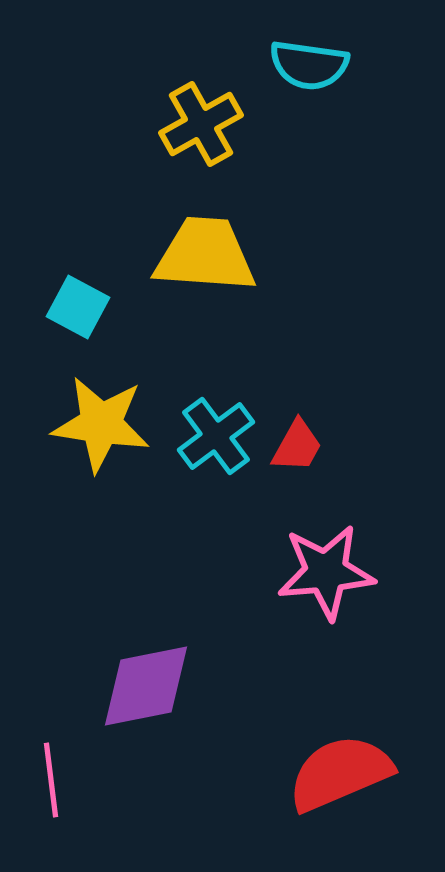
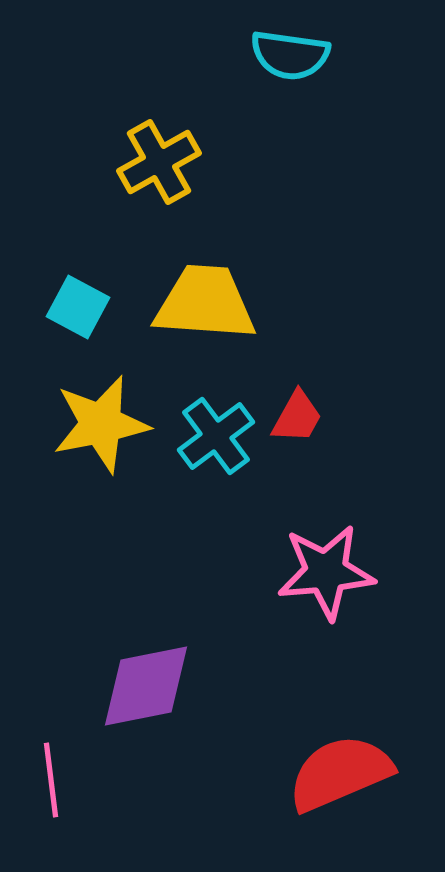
cyan semicircle: moved 19 px left, 10 px up
yellow cross: moved 42 px left, 38 px down
yellow trapezoid: moved 48 px down
yellow star: rotated 20 degrees counterclockwise
red trapezoid: moved 29 px up
